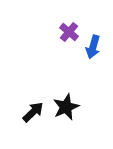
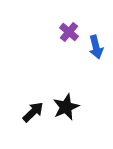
blue arrow: moved 3 px right; rotated 30 degrees counterclockwise
